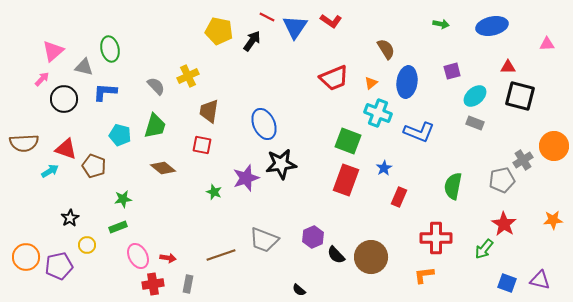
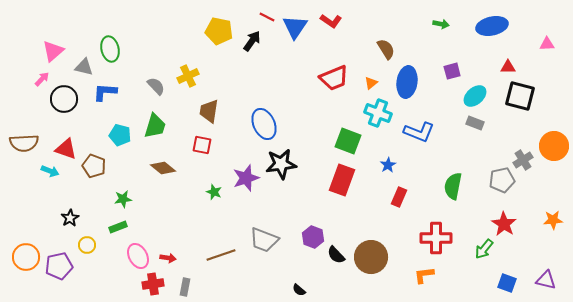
blue star at (384, 168): moved 4 px right, 3 px up
cyan arrow at (50, 171): rotated 54 degrees clockwise
red rectangle at (346, 180): moved 4 px left
purple hexagon at (313, 237): rotated 15 degrees counterclockwise
purple triangle at (540, 280): moved 6 px right
gray rectangle at (188, 284): moved 3 px left, 3 px down
